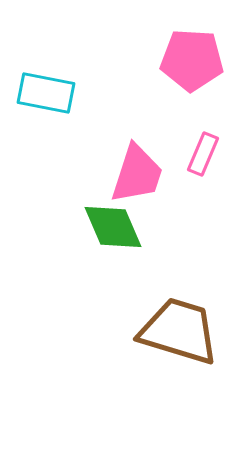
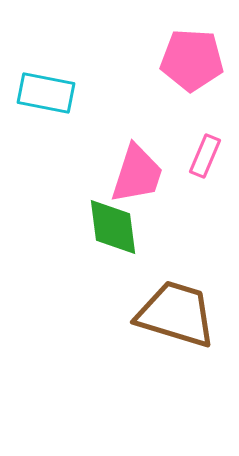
pink rectangle: moved 2 px right, 2 px down
green diamond: rotated 16 degrees clockwise
brown trapezoid: moved 3 px left, 17 px up
